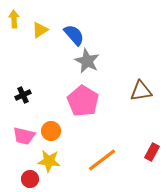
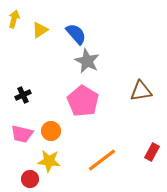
yellow arrow: rotated 18 degrees clockwise
blue semicircle: moved 2 px right, 1 px up
pink trapezoid: moved 2 px left, 2 px up
